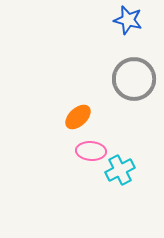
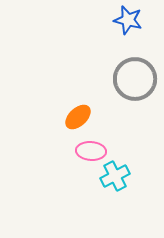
gray circle: moved 1 px right
cyan cross: moved 5 px left, 6 px down
